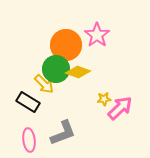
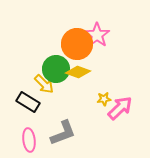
orange circle: moved 11 px right, 1 px up
